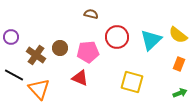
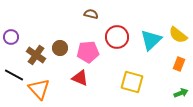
green arrow: moved 1 px right
